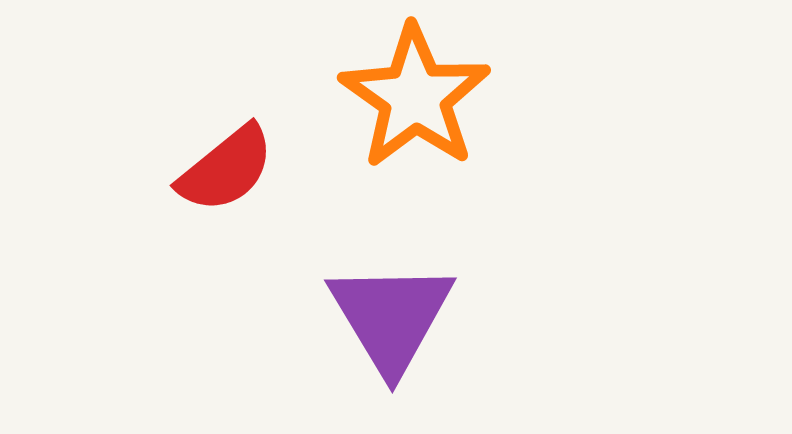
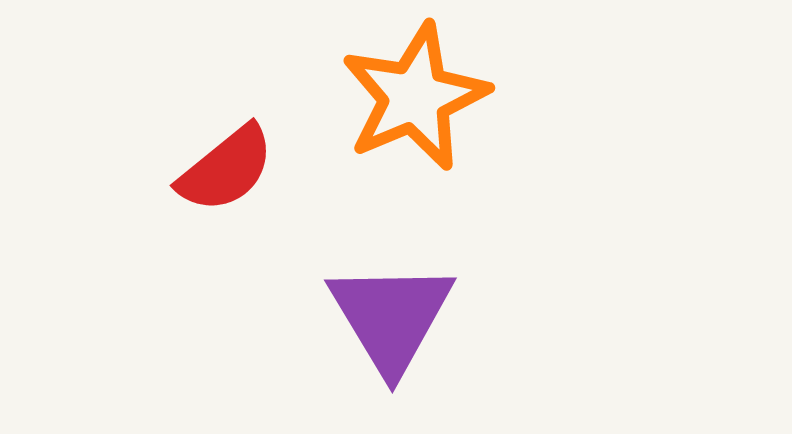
orange star: rotated 14 degrees clockwise
